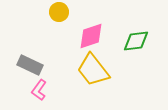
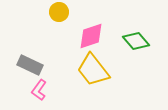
green diamond: rotated 56 degrees clockwise
